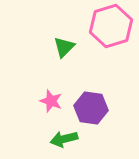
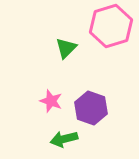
green triangle: moved 2 px right, 1 px down
purple hexagon: rotated 12 degrees clockwise
